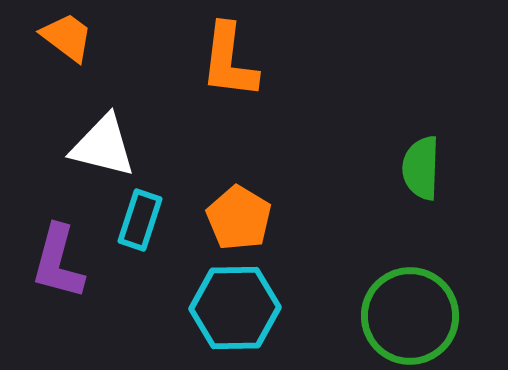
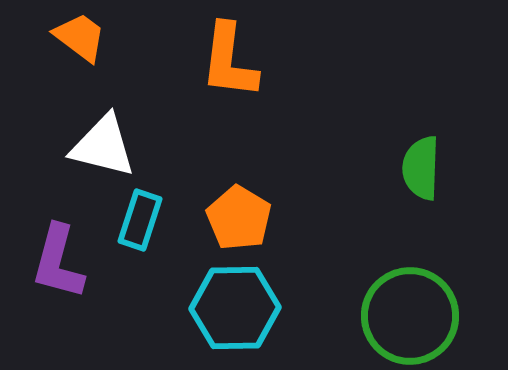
orange trapezoid: moved 13 px right
